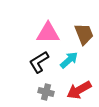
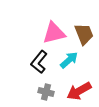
pink triangle: moved 6 px right; rotated 15 degrees counterclockwise
black L-shape: rotated 20 degrees counterclockwise
red arrow: moved 1 px down
